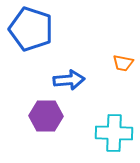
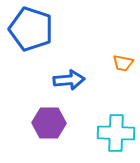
purple hexagon: moved 3 px right, 7 px down
cyan cross: moved 2 px right
